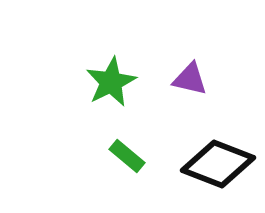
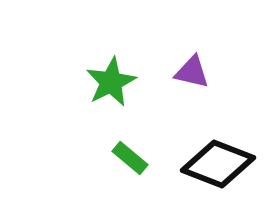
purple triangle: moved 2 px right, 7 px up
green rectangle: moved 3 px right, 2 px down
